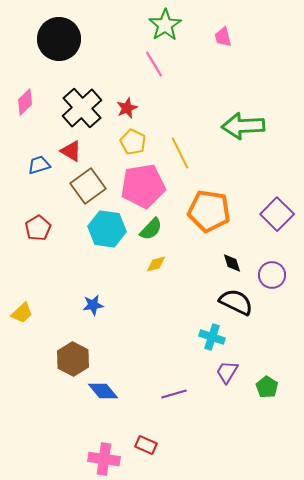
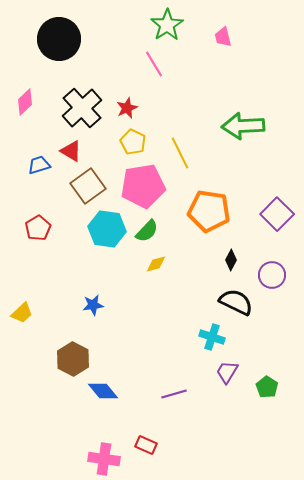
green star: moved 2 px right
green semicircle: moved 4 px left, 2 px down
black diamond: moved 1 px left, 3 px up; rotated 45 degrees clockwise
